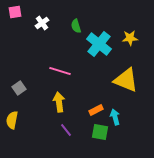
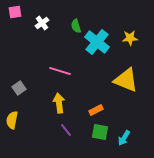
cyan cross: moved 2 px left, 2 px up
yellow arrow: moved 1 px down
cyan arrow: moved 9 px right, 21 px down; rotated 133 degrees counterclockwise
